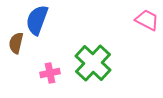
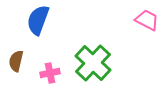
blue semicircle: moved 1 px right
brown semicircle: moved 18 px down
